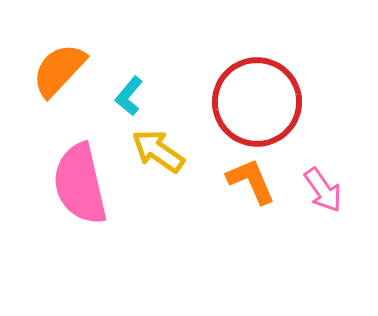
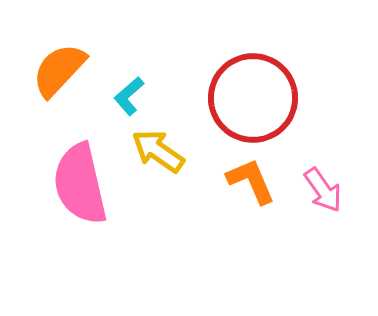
cyan L-shape: rotated 9 degrees clockwise
red circle: moved 4 px left, 4 px up
